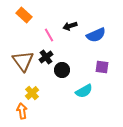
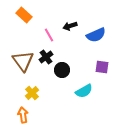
orange arrow: moved 1 px right, 4 px down
